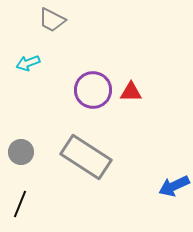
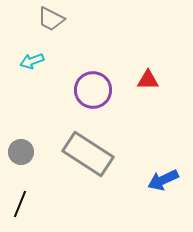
gray trapezoid: moved 1 px left, 1 px up
cyan arrow: moved 4 px right, 2 px up
red triangle: moved 17 px right, 12 px up
gray rectangle: moved 2 px right, 3 px up
blue arrow: moved 11 px left, 6 px up
